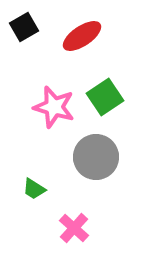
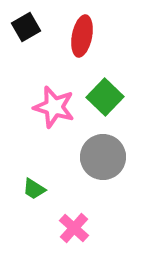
black square: moved 2 px right
red ellipse: rotated 45 degrees counterclockwise
green square: rotated 12 degrees counterclockwise
gray circle: moved 7 px right
